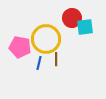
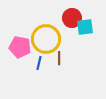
brown line: moved 3 px right, 1 px up
